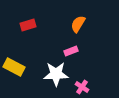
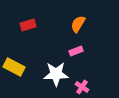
pink rectangle: moved 5 px right
